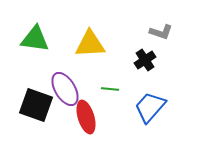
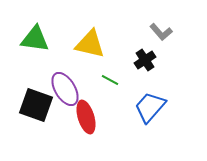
gray L-shape: rotated 30 degrees clockwise
yellow triangle: rotated 16 degrees clockwise
green line: moved 9 px up; rotated 24 degrees clockwise
